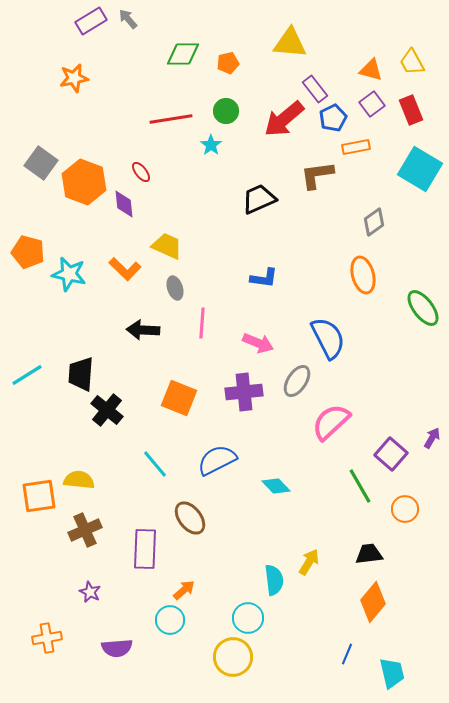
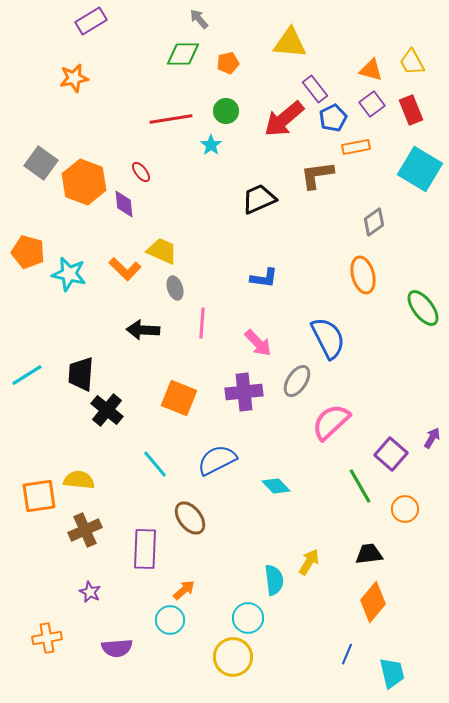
gray arrow at (128, 19): moved 71 px right
yellow trapezoid at (167, 246): moved 5 px left, 5 px down
pink arrow at (258, 343): rotated 24 degrees clockwise
